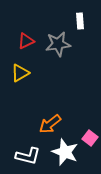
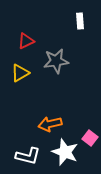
gray star: moved 2 px left, 17 px down
orange arrow: rotated 25 degrees clockwise
